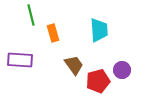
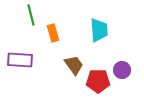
red pentagon: rotated 15 degrees clockwise
